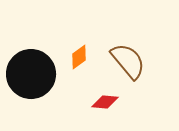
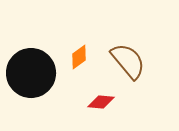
black circle: moved 1 px up
red diamond: moved 4 px left
